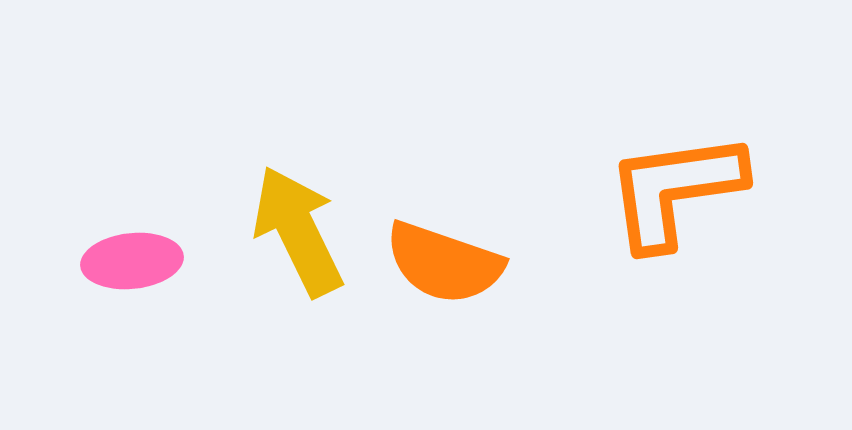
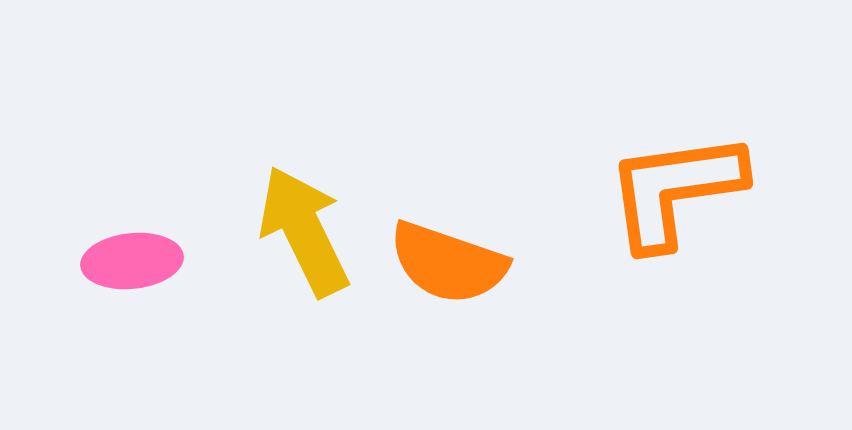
yellow arrow: moved 6 px right
orange semicircle: moved 4 px right
